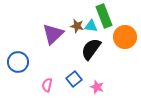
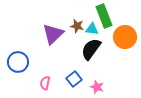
cyan triangle: moved 1 px right, 3 px down
pink semicircle: moved 2 px left, 2 px up
